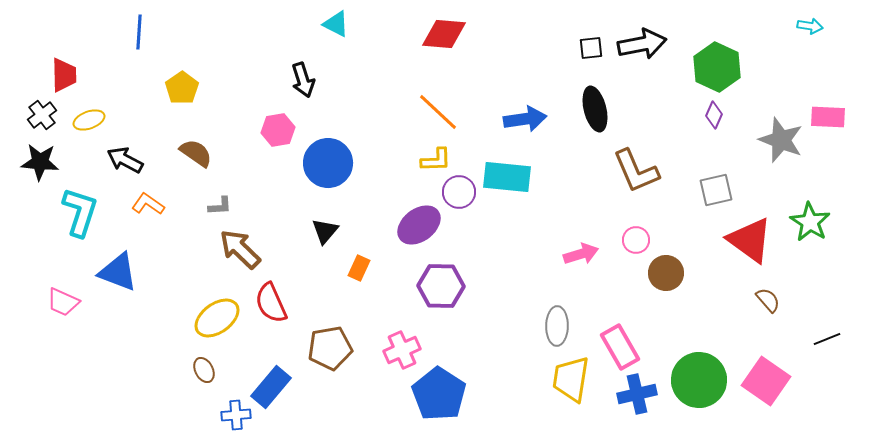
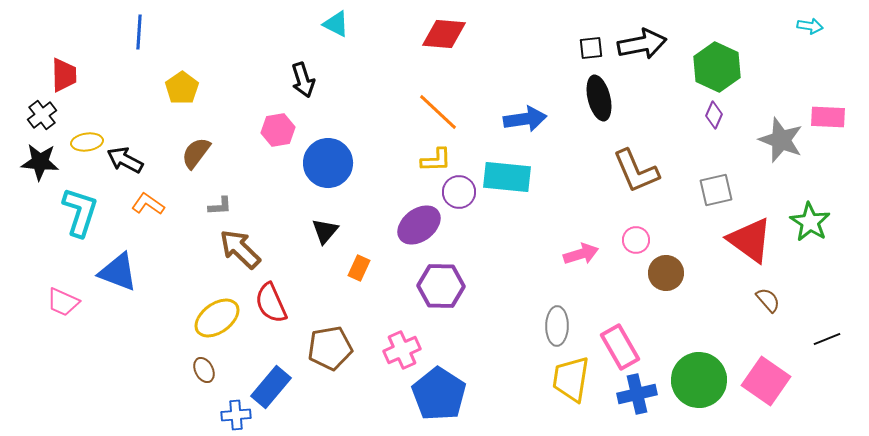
black ellipse at (595, 109): moved 4 px right, 11 px up
yellow ellipse at (89, 120): moved 2 px left, 22 px down; rotated 12 degrees clockwise
brown semicircle at (196, 153): rotated 88 degrees counterclockwise
